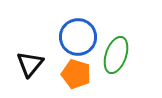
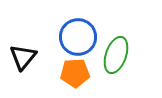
black triangle: moved 7 px left, 7 px up
orange pentagon: moved 1 px left, 1 px up; rotated 20 degrees counterclockwise
